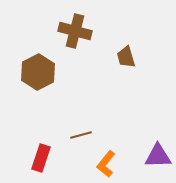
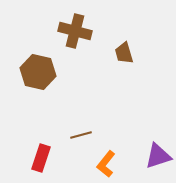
brown trapezoid: moved 2 px left, 4 px up
brown hexagon: rotated 20 degrees counterclockwise
purple triangle: rotated 16 degrees counterclockwise
